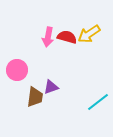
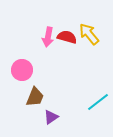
yellow arrow: rotated 85 degrees clockwise
pink circle: moved 5 px right
purple triangle: moved 30 px down; rotated 14 degrees counterclockwise
brown trapezoid: rotated 15 degrees clockwise
